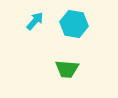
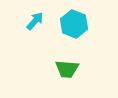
cyan hexagon: rotated 12 degrees clockwise
